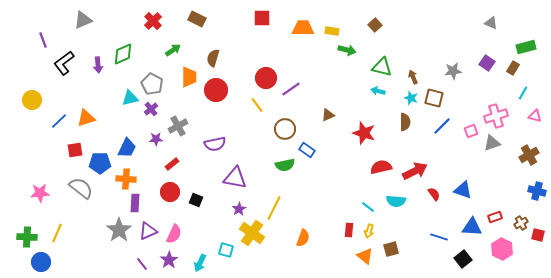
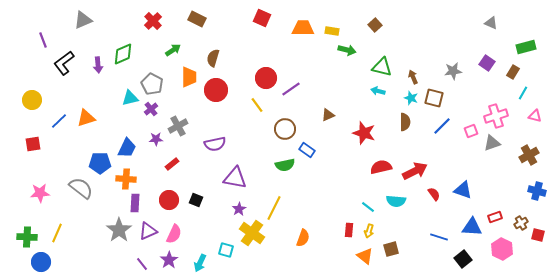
red square at (262, 18): rotated 24 degrees clockwise
brown rectangle at (513, 68): moved 4 px down
red square at (75, 150): moved 42 px left, 6 px up
red circle at (170, 192): moved 1 px left, 8 px down
